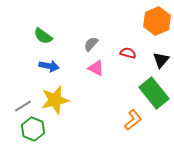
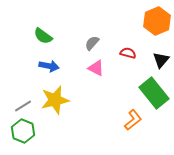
gray semicircle: moved 1 px right, 1 px up
green hexagon: moved 10 px left, 2 px down
